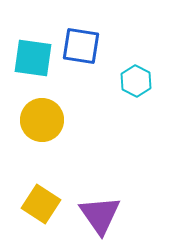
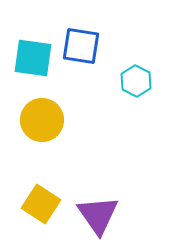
purple triangle: moved 2 px left
